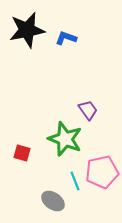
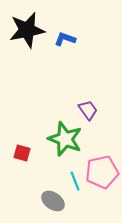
blue L-shape: moved 1 px left, 1 px down
